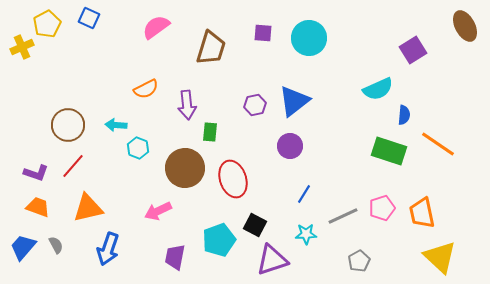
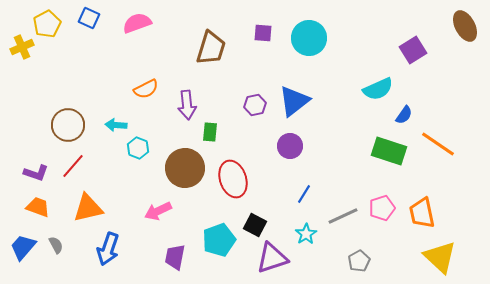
pink semicircle at (156, 27): moved 19 px left, 4 px up; rotated 16 degrees clockwise
blue semicircle at (404, 115): rotated 30 degrees clockwise
cyan star at (306, 234): rotated 30 degrees counterclockwise
purple triangle at (272, 260): moved 2 px up
